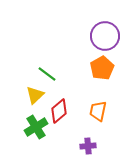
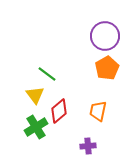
orange pentagon: moved 5 px right
yellow triangle: rotated 24 degrees counterclockwise
